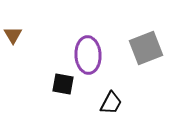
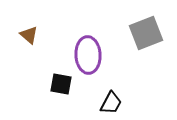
brown triangle: moved 16 px right; rotated 18 degrees counterclockwise
gray square: moved 15 px up
black square: moved 2 px left
